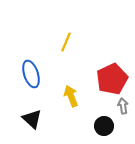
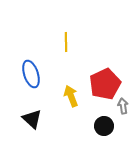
yellow line: rotated 24 degrees counterclockwise
red pentagon: moved 7 px left, 5 px down
